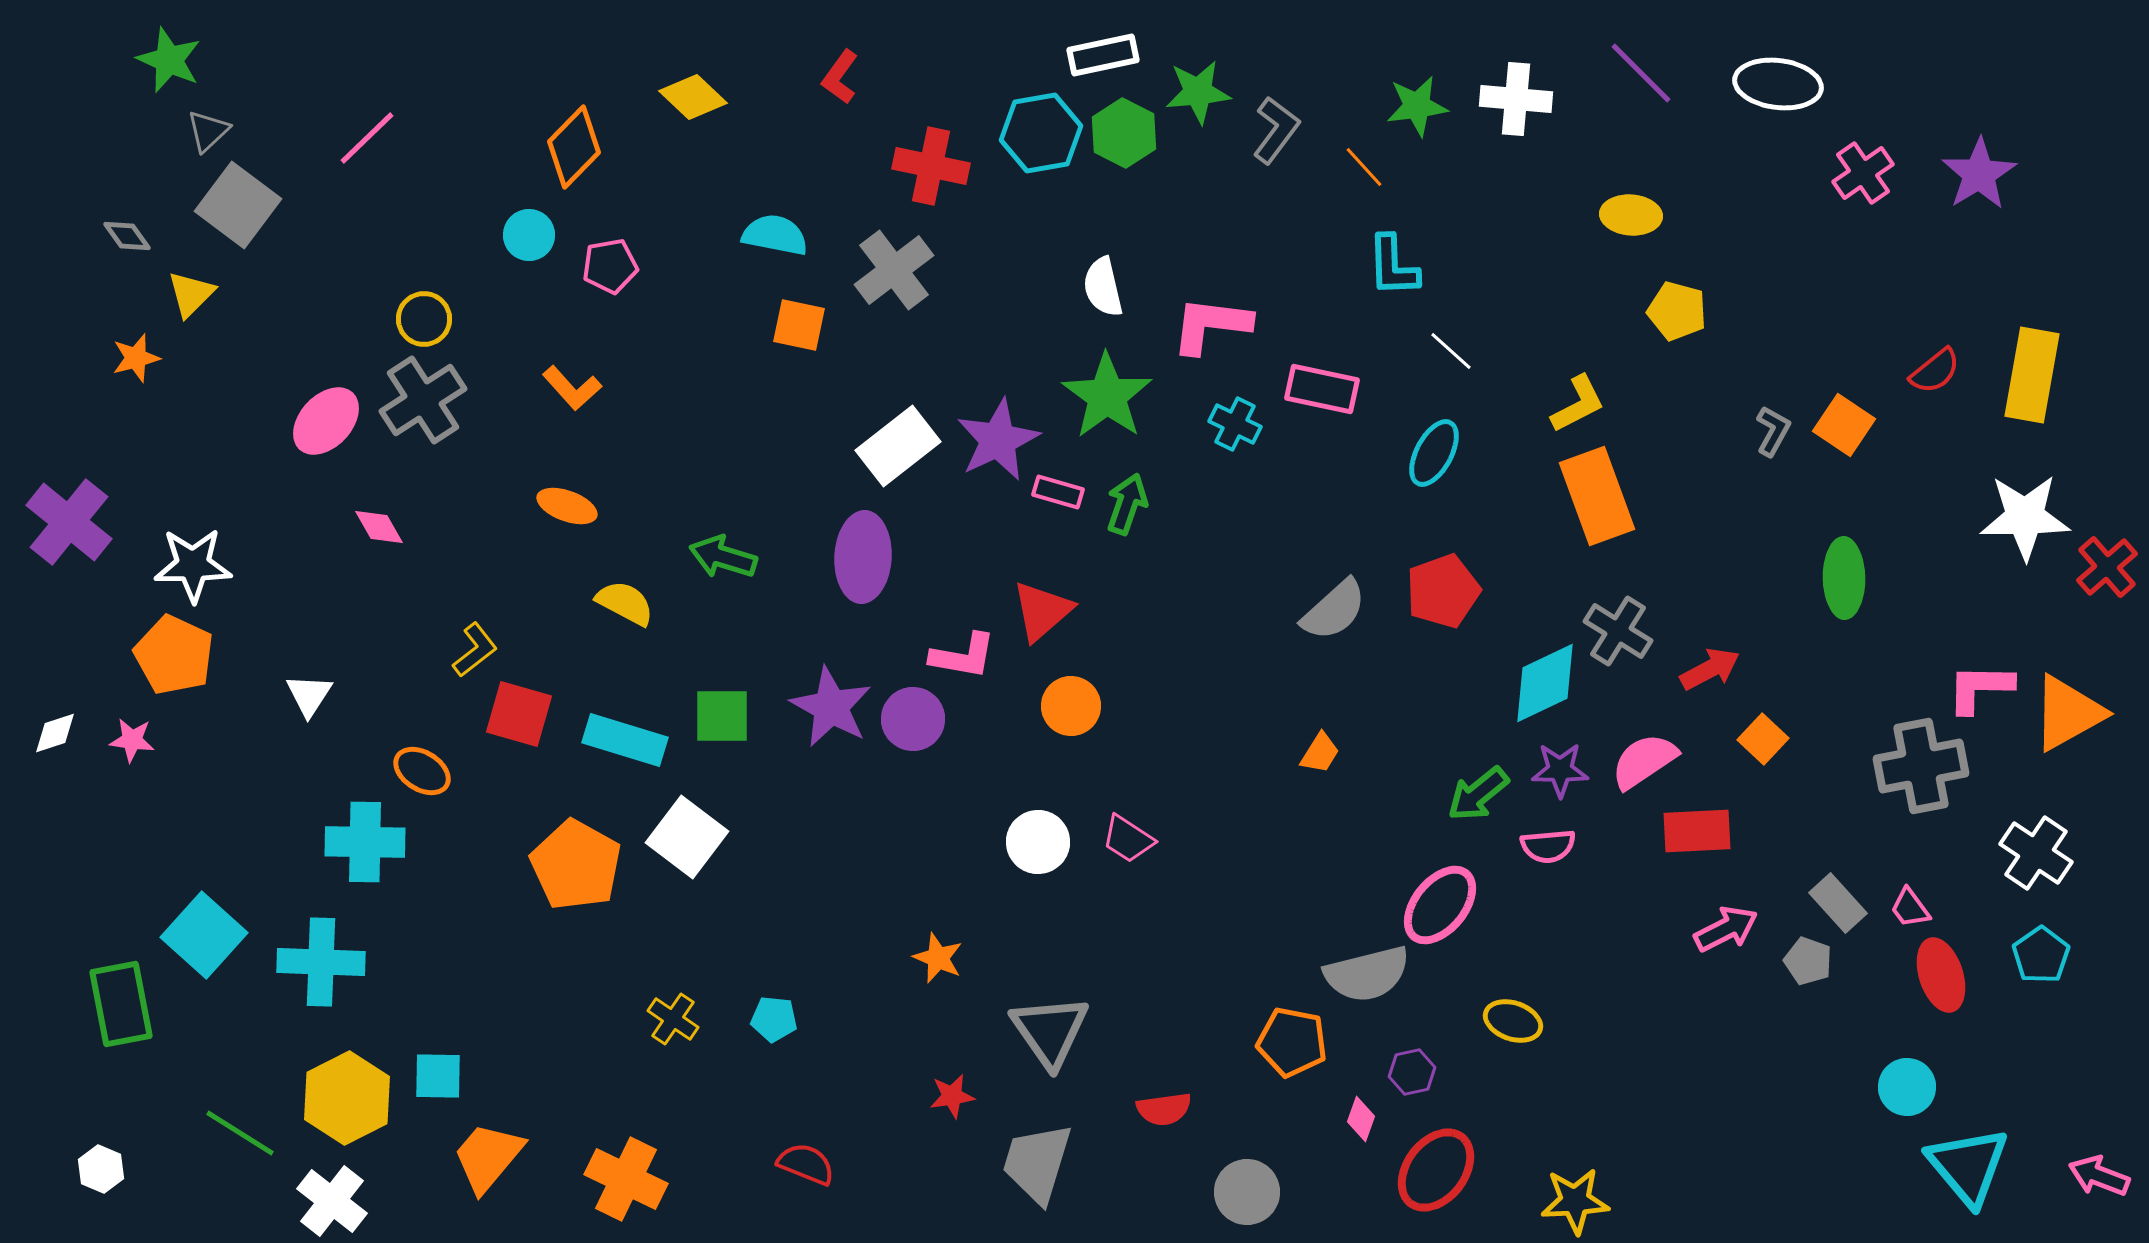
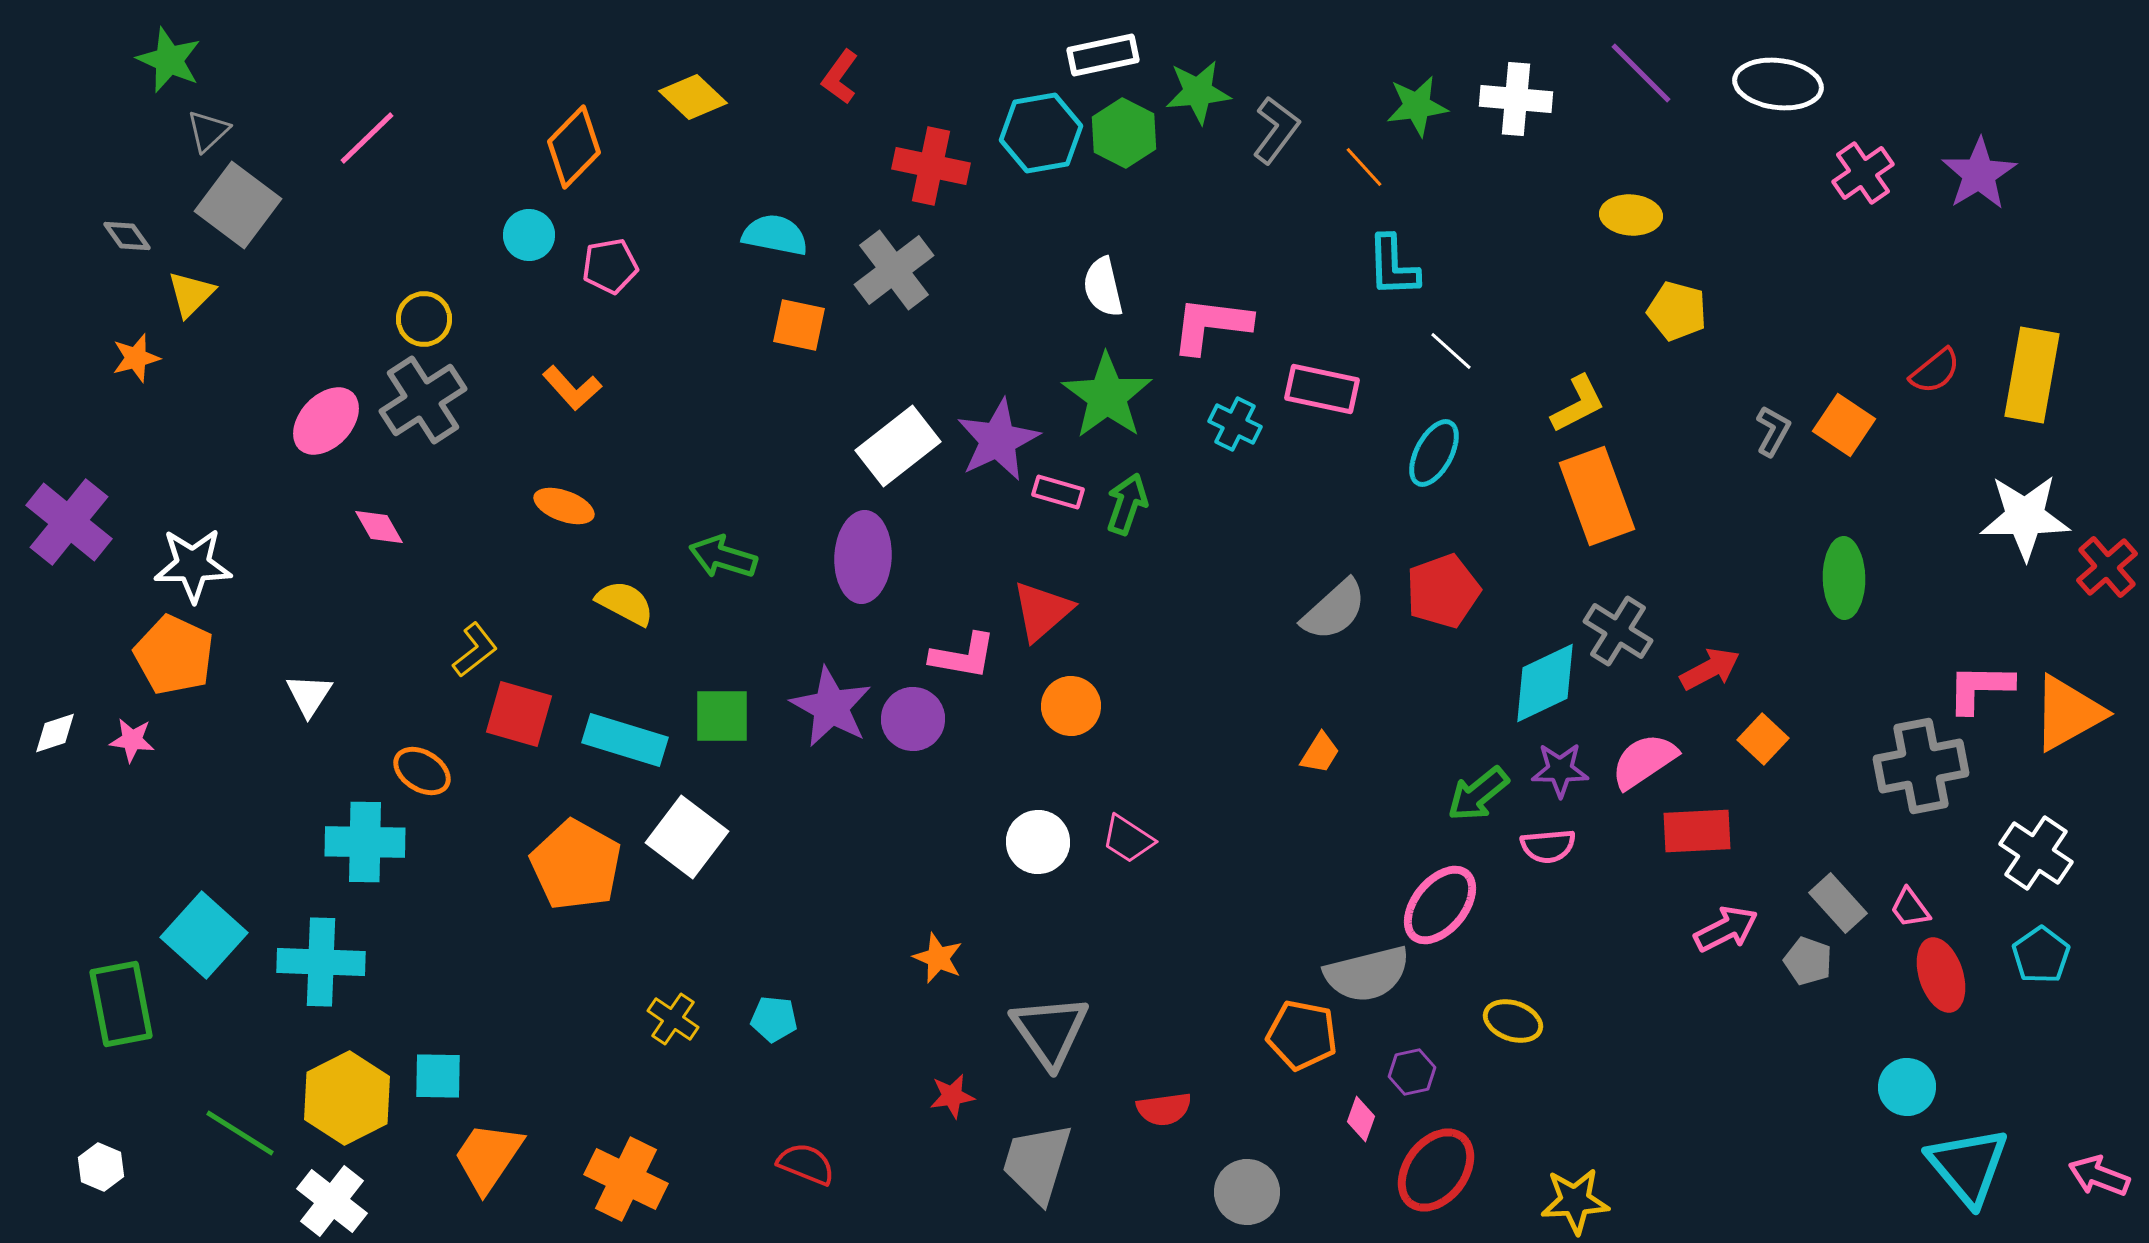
orange ellipse at (567, 506): moved 3 px left
orange pentagon at (1292, 1042): moved 10 px right, 7 px up
orange trapezoid at (488, 1157): rotated 6 degrees counterclockwise
white hexagon at (101, 1169): moved 2 px up
